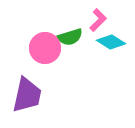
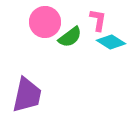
pink L-shape: rotated 35 degrees counterclockwise
green semicircle: rotated 20 degrees counterclockwise
pink circle: moved 26 px up
